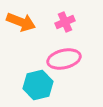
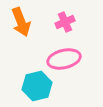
orange arrow: rotated 48 degrees clockwise
cyan hexagon: moved 1 px left, 1 px down
